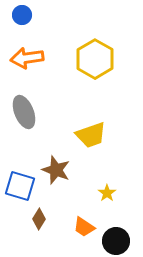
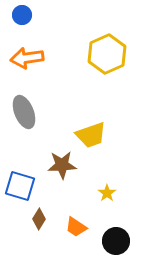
yellow hexagon: moved 12 px right, 5 px up; rotated 6 degrees clockwise
brown star: moved 6 px right, 5 px up; rotated 24 degrees counterclockwise
orange trapezoid: moved 8 px left
